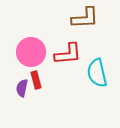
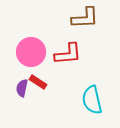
cyan semicircle: moved 5 px left, 27 px down
red rectangle: moved 2 px right, 2 px down; rotated 42 degrees counterclockwise
